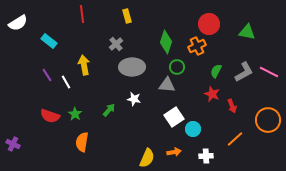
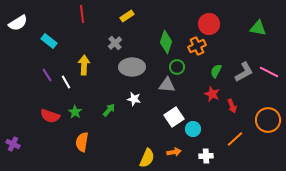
yellow rectangle: rotated 72 degrees clockwise
green triangle: moved 11 px right, 4 px up
gray cross: moved 1 px left, 1 px up
yellow arrow: rotated 12 degrees clockwise
green star: moved 2 px up
